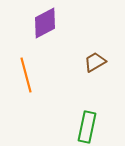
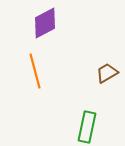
brown trapezoid: moved 12 px right, 11 px down
orange line: moved 9 px right, 4 px up
